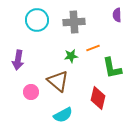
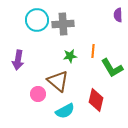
purple semicircle: moved 1 px right
gray cross: moved 11 px left, 2 px down
orange line: moved 3 px down; rotated 64 degrees counterclockwise
green star: moved 1 px left
green L-shape: rotated 20 degrees counterclockwise
pink circle: moved 7 px right, 2 px down
red diamond: moved 2 px left, 2 px down
cyan semicircle: moved 2 px right, 4 px up
